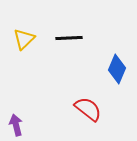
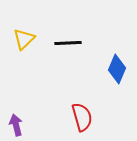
black line: moved 1 px left, 5 px down
red semicircle: moved 6 px left, 8 px down; rotated 36 degrees clockwise
